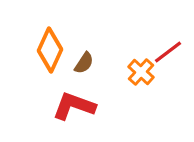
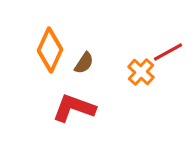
red line: rotated 8 degrees clockwise
red L-shape: moved 2 px down
